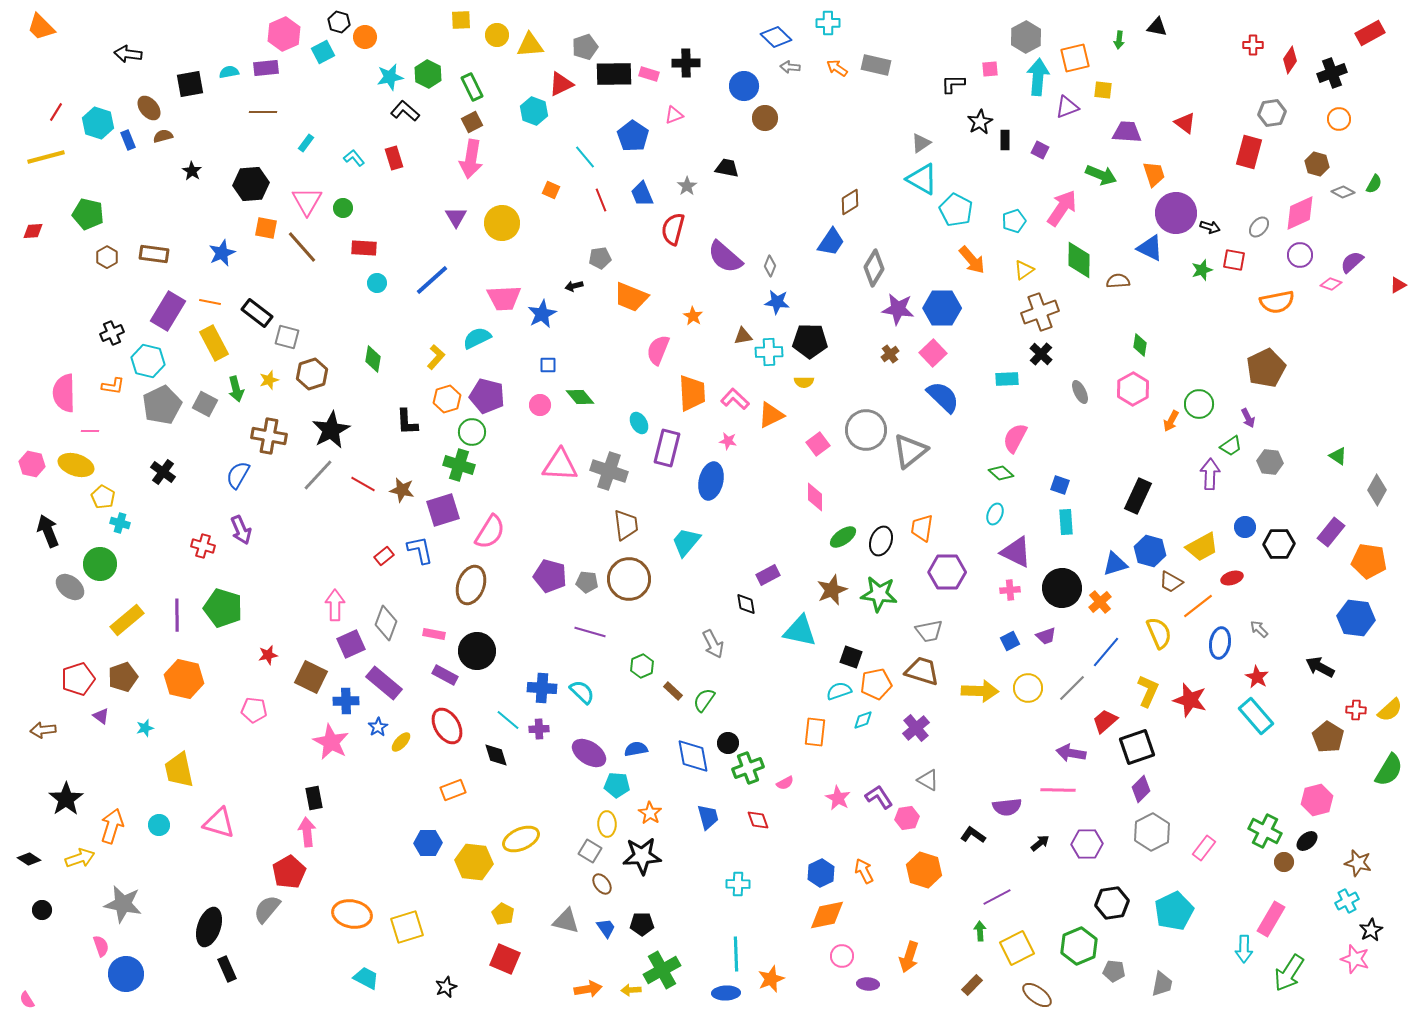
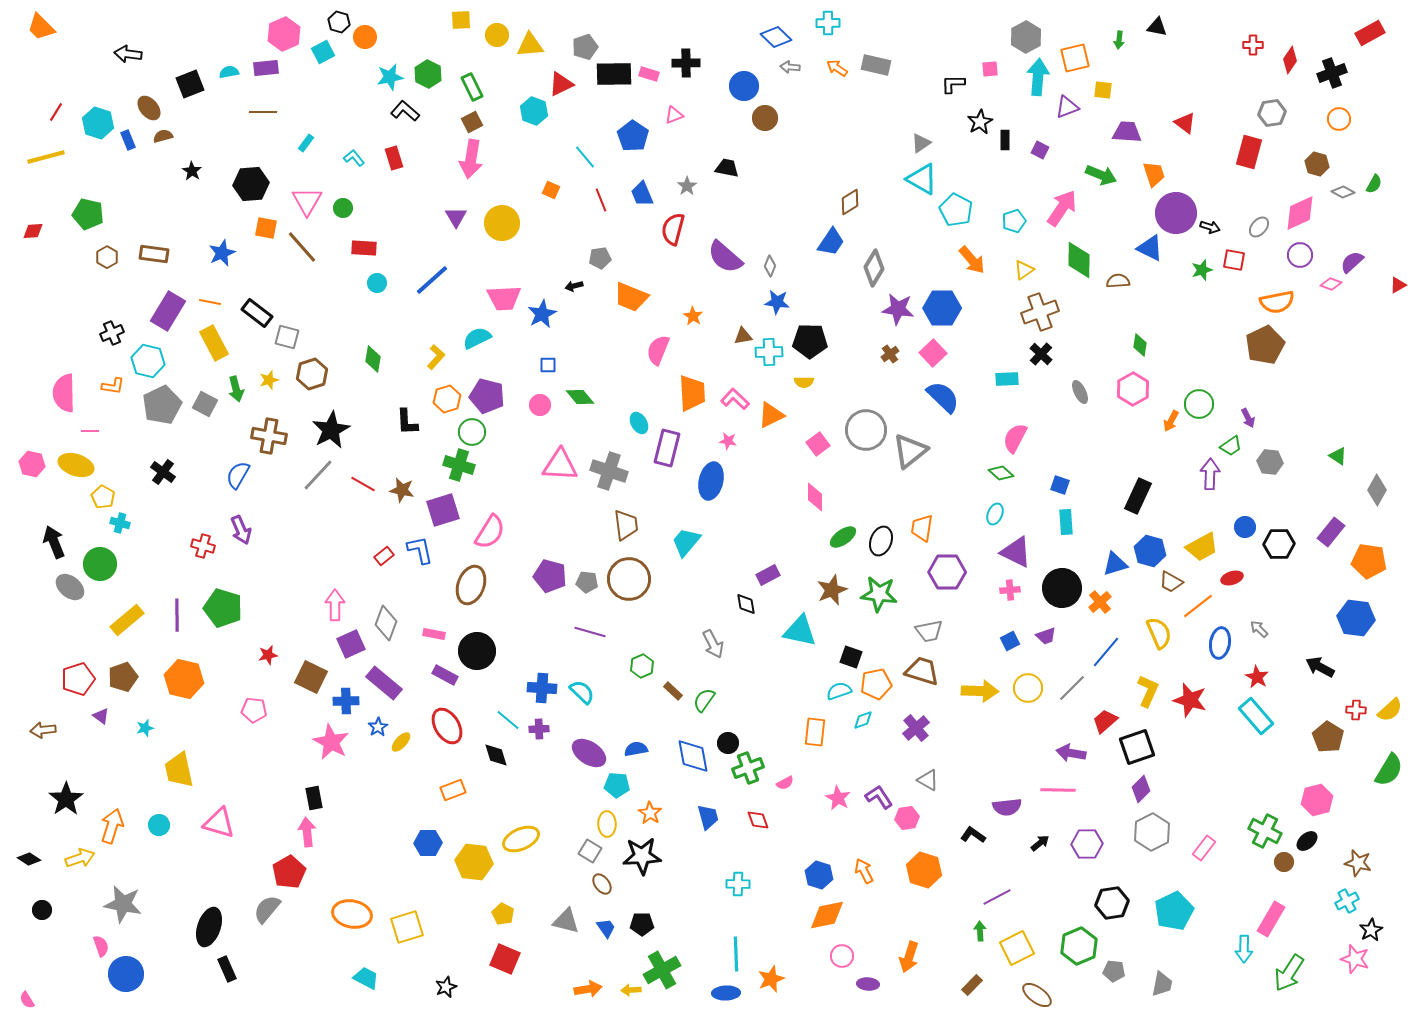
black square at (190, 84): rotated 12 degrees counterclockwise
brown pentagon at (1266, 368): moved 1 px left, 23 px up
black arrow at (48, 531): moved 6 px right, 11 px down
blue hexagon at (821, 873): moved 2 px left, 2 px down; rotated 16 degrees counterclockwise
